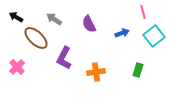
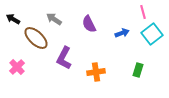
black arrow: moved 3 px left, 2 px down
cyan square: moved 2 px left, 2 px up
